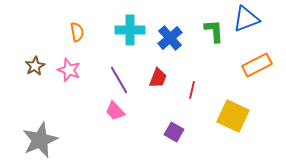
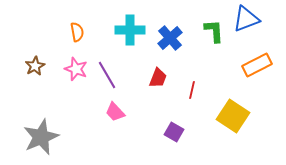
pink star: moved 7 px right, 1 px up
purple line: moved 12 px left, 5 px up
pink trapezoid: moved 1 px down
yellow square: rotated 8 degrees clockwise
gray star: moved 1 px right, 3 px up
